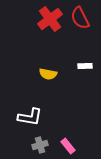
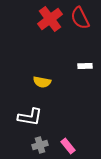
yellow semicircle: moved 6 px left, 8 px down
